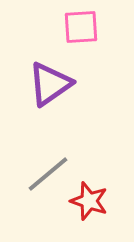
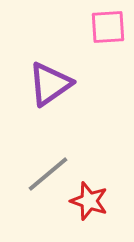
pink square: moved 27 px right
